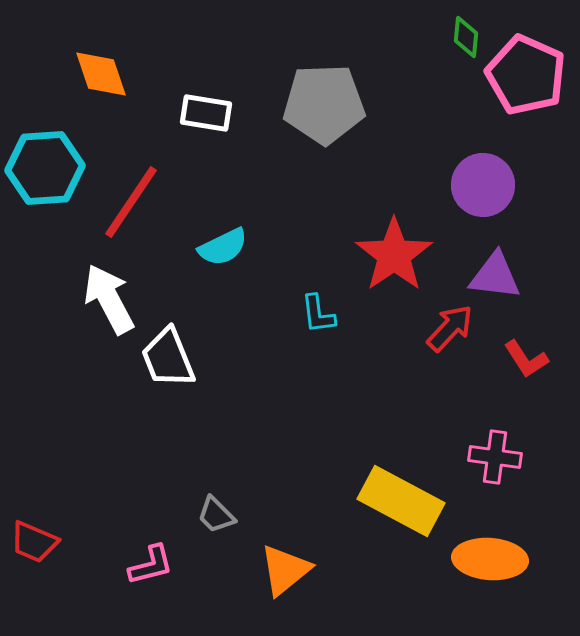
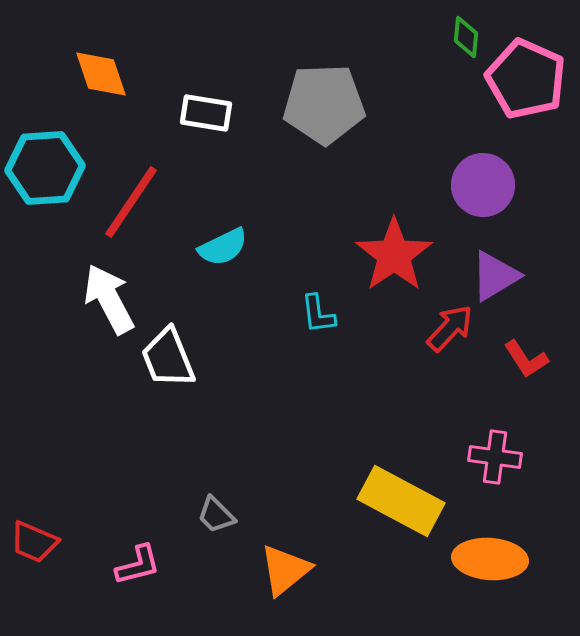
pink pentagon: moved 4 px down
purple triangle: rotated 38 degrees counterclockwise
pink L-shape: moved 13 px left
